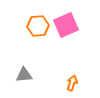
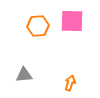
pink square: moved 6 px right, 4 px up; rotated 25 degrees clockwise
orange arrow: moved 2 px left
